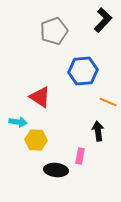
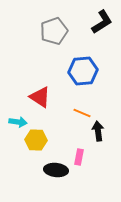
black L-shape: moved 1 px left, 2 px down; rotated 15 degrees clockwise
orange line: moved 26 px left, 11 px down
pink rectangle: moved 1 px left, 1 px down
